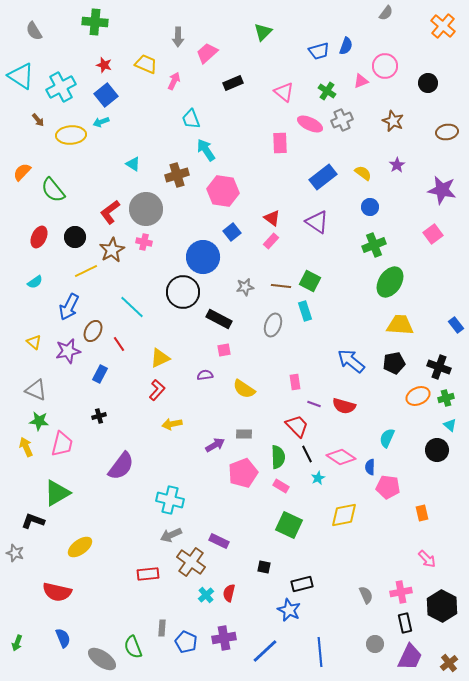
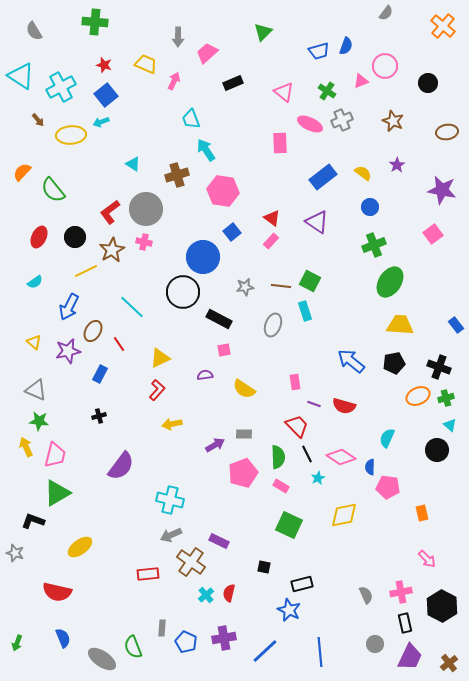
pink trapezoid at (62, 444): moved 7 px left, 11 px down
